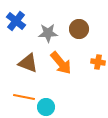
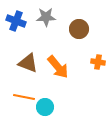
blue cross: rotated 18 degrees counterclockwise
gray star: moved 2 px left, 16 px up
orange arrow: moved 3 px left, 4 px down
cyan circle: moved 1 px left
